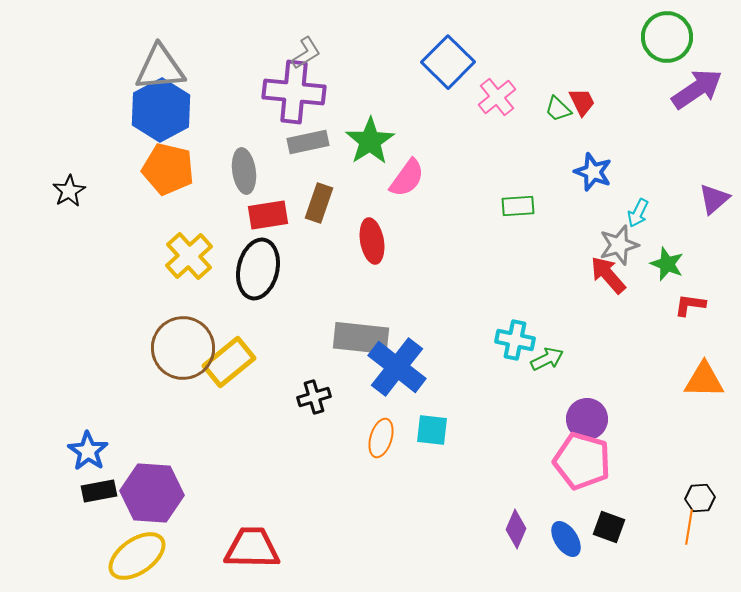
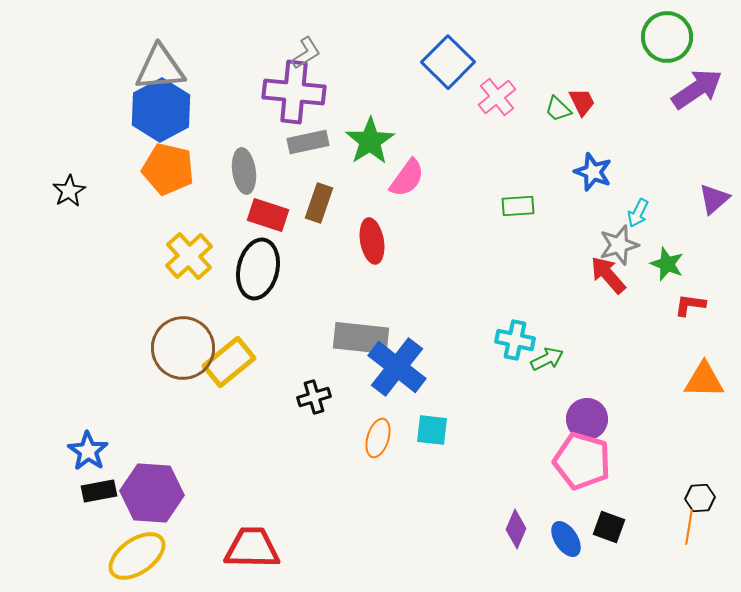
red rectangle at (268, 215): rotated 27 degrees clockwise
orange ellipse at (381, 438): moved 3 px left
